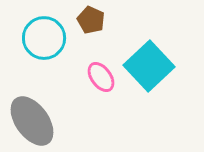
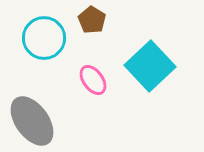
brown pentagon: moved 1 px right; rotated 8 degrees clockwise
cyan square: moved 1 px right
pink ellipse: moved 8 px left, 3 px down
